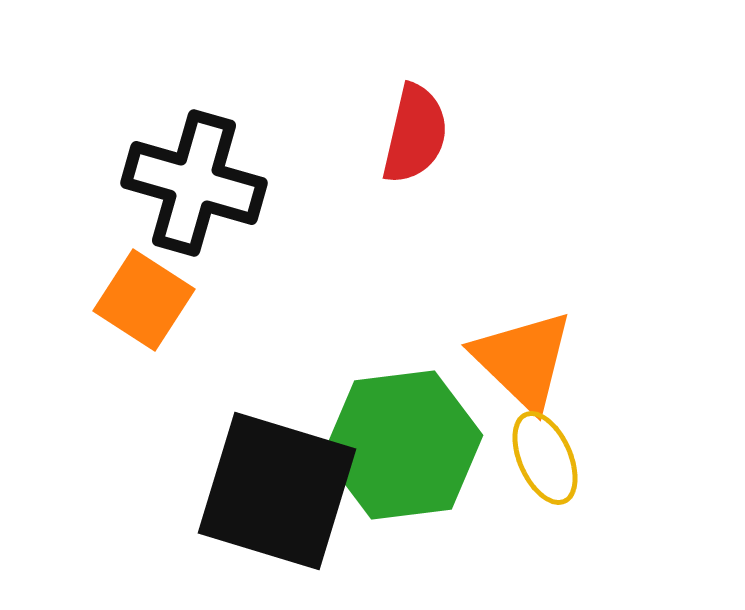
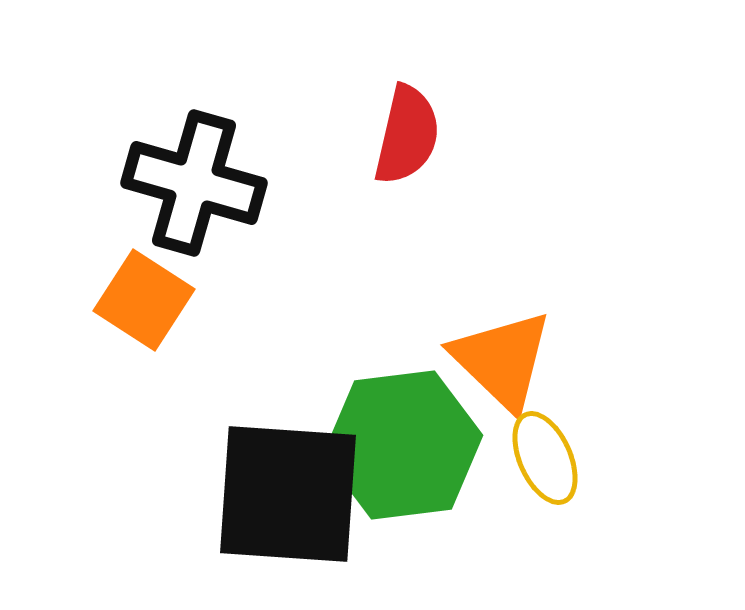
red semicircle: moved 8 px left, 1 px down
orange triangle: moved 21 px left
black square: moved 11 px right, 3 px down; rotated 13 degrees counterclockwise
